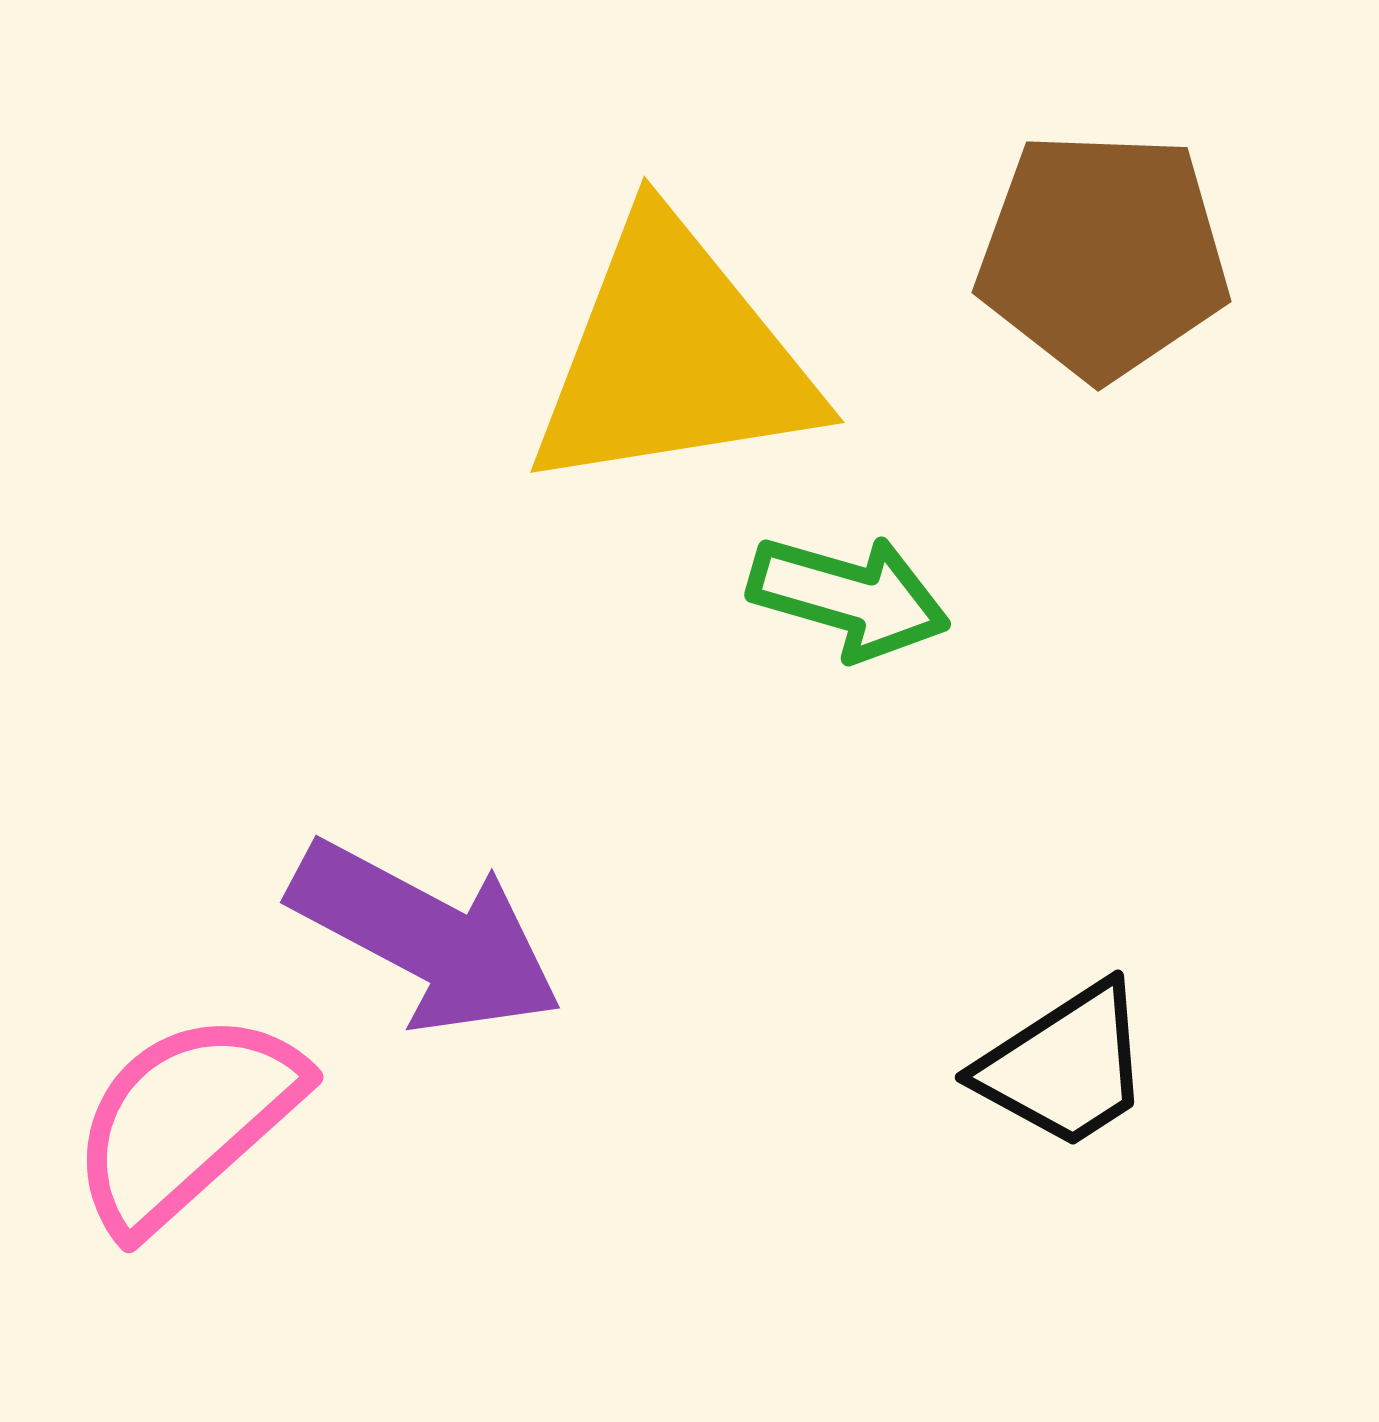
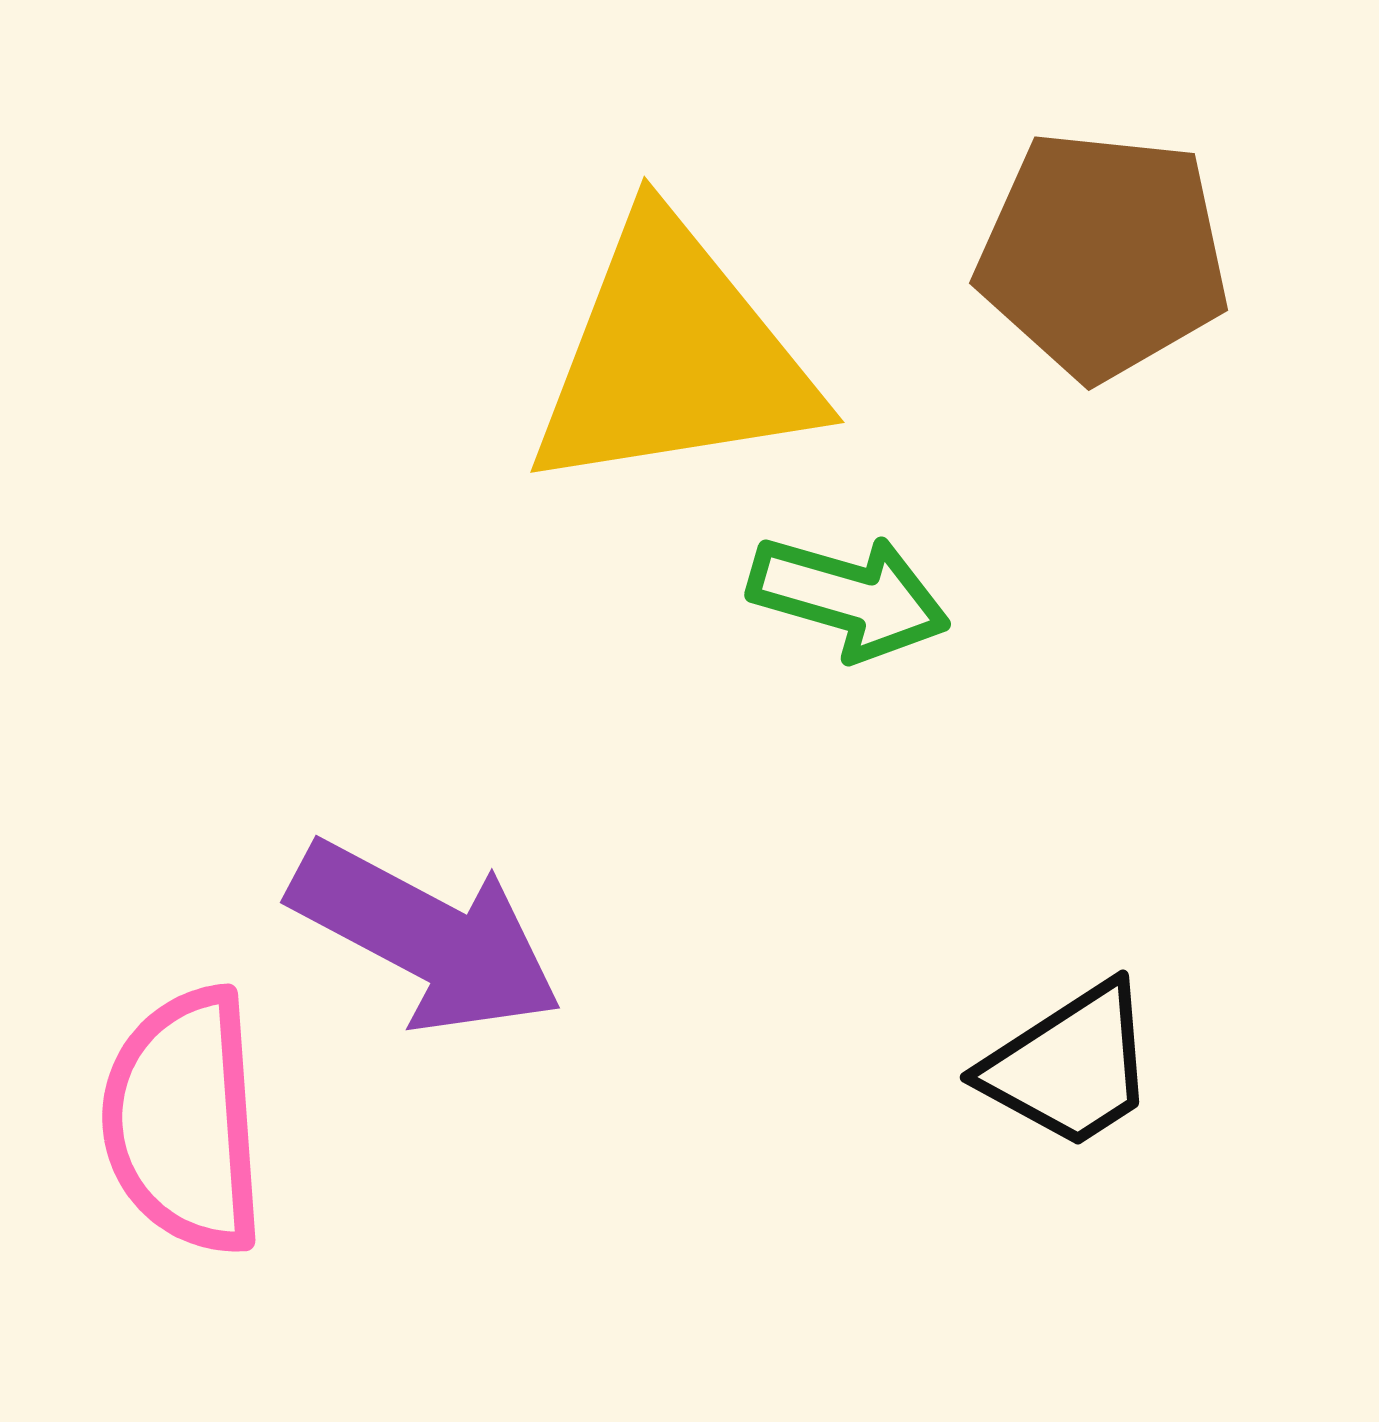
brown pentagon: rotated 4 degrees clockwise
black trapezoid: moved 5 px right
pink semicircle: moved 2 px left; rotated 52 degrees counterclockwise
